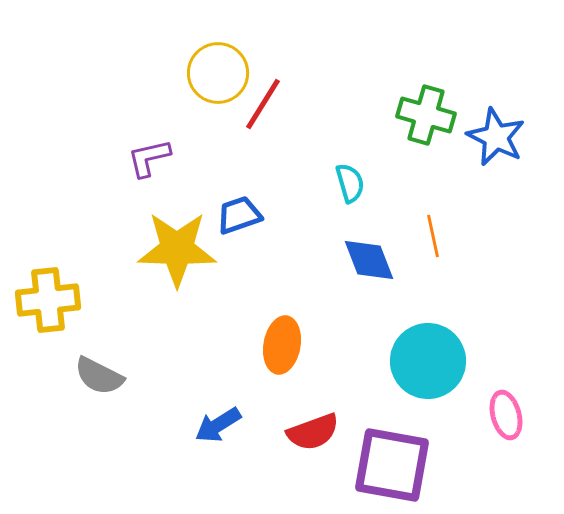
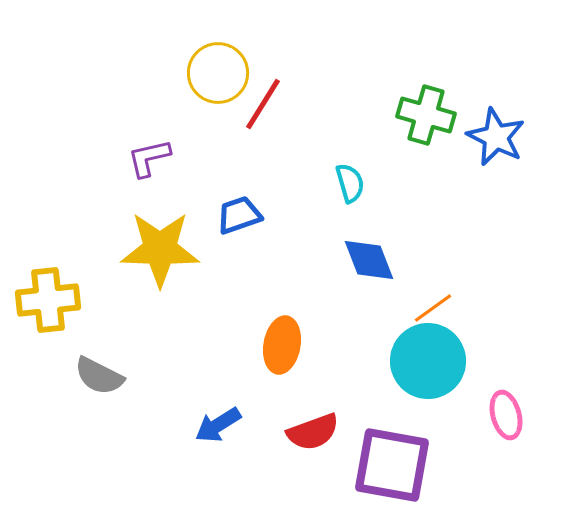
orange line: moved 72 px down; rotated 66 degrees clockwise
yellow star: moved 17 px left
